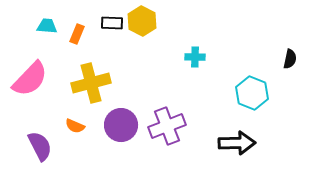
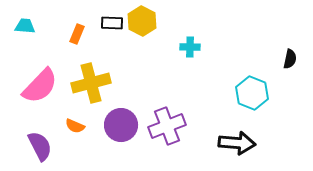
cyan trapezoid: moved 22 px left
cyan cross: moved 5 px left, 10 px up
pink semicircle: moved 10 px right, 7 px down
black arrow: rotated 6 degrees clockwise
